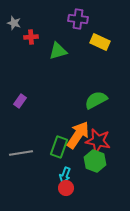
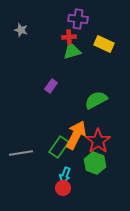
gray star: moved 7 px right, 7 px down
red cross: moved 38 px right
yellow rectangle: moved 4 px right, 2 px down
green triangle: moved 14 px right
purple rectangle: moved 31 px right, 15 px up
orange arrow: moved 2 px left; rotated 8 degrees counterclockwise
red star: rotated 25 degrees clockwise
green rectangle: rotated 15 degrees clockwise
green hexagon: moved 2 px down
red circle: moved 3 px left
